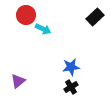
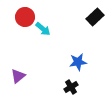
red circle: moved 1 px left, 2 px down
cyan arrow: rotated 14 degrees clockwise
blue star: moved 7 px right, 5 px up
purple triangle: moved 5 px up
